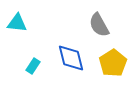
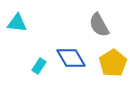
blue diamond: rotated 16 degrees counterclockwise
cyan rectangle: moved 6 px right
